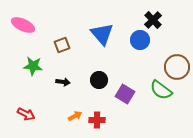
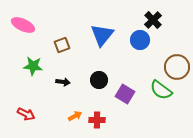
blue triangle: moved 1 px down; rotated 20 degrees clockwise
